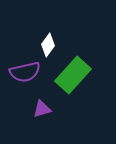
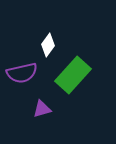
purple semicircle: moved 3 px left, 1 px down
